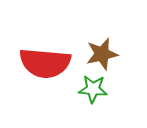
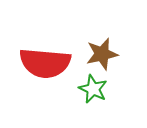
green star: rotated 20 degrees clockwise
